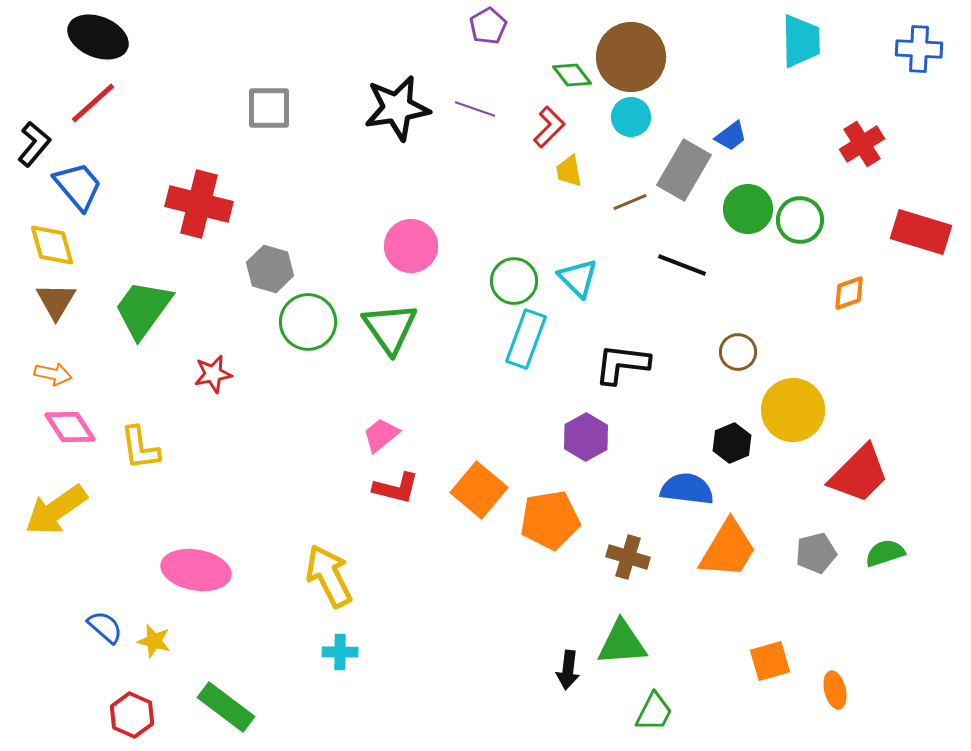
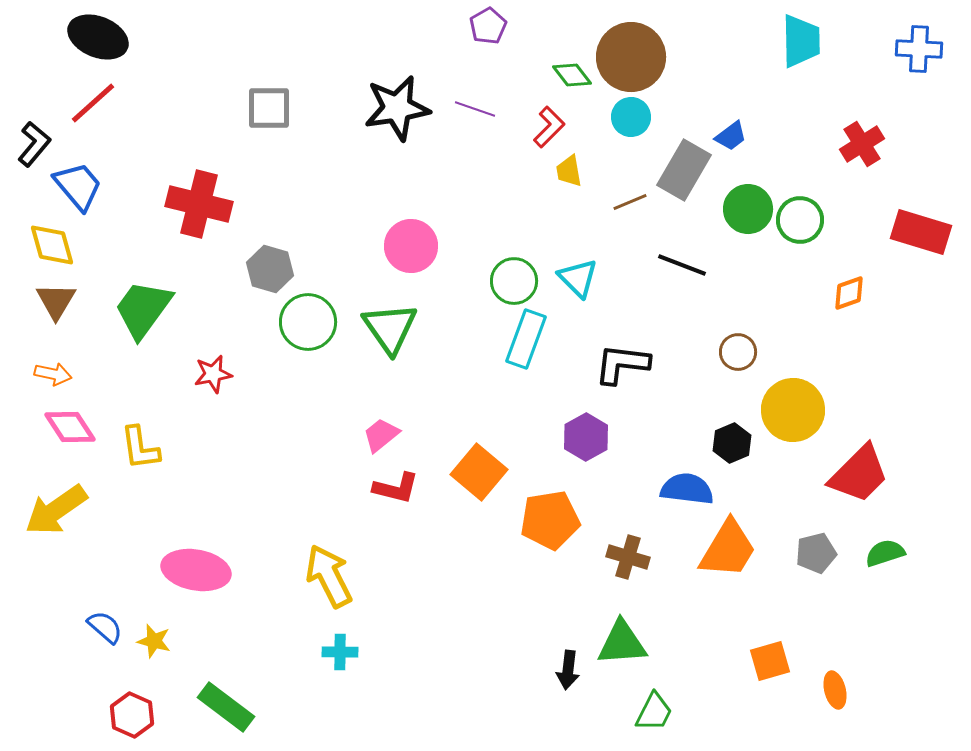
orange square at (479, 490): moved 18 px up
